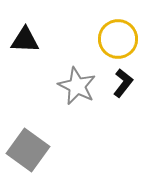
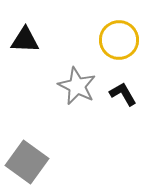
yellow circle: moved 1 px right, 1 px down
black L-shape: moved 11 px down; rotated 68 degrees counterclockwise
gray square: moved 1 px left, 12 px down
